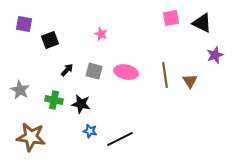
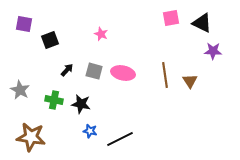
purple star: moved 2 px left, 4 px up; rotated 24 degrees clockwise
pink ellipse: moved 3 px left, 1 px down
